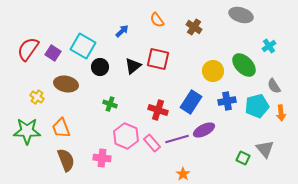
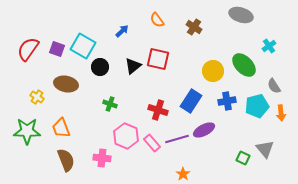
purple square: moved 4 px right, 4 px up; rotated 14 degrees counterclockwise
blue rectangle: moved 1 px up
